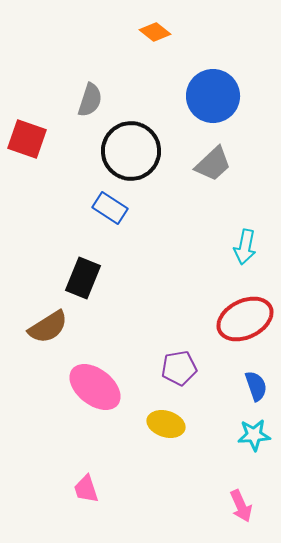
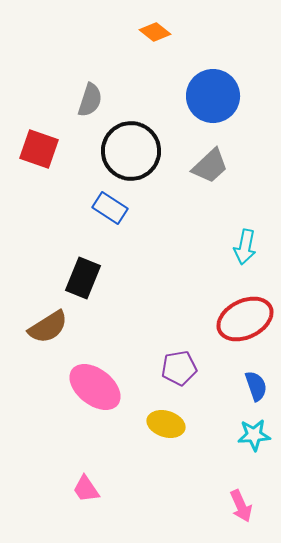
red square: moved 12 px right, 10 px down
gray trapezoid: moved 3 px left, 2 px down
pink trapezoid: rotated 16 degrees counterclockwise
